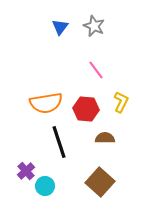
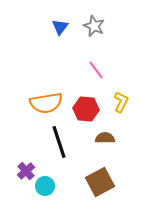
brown square: rotated 20 degrees clockwise
